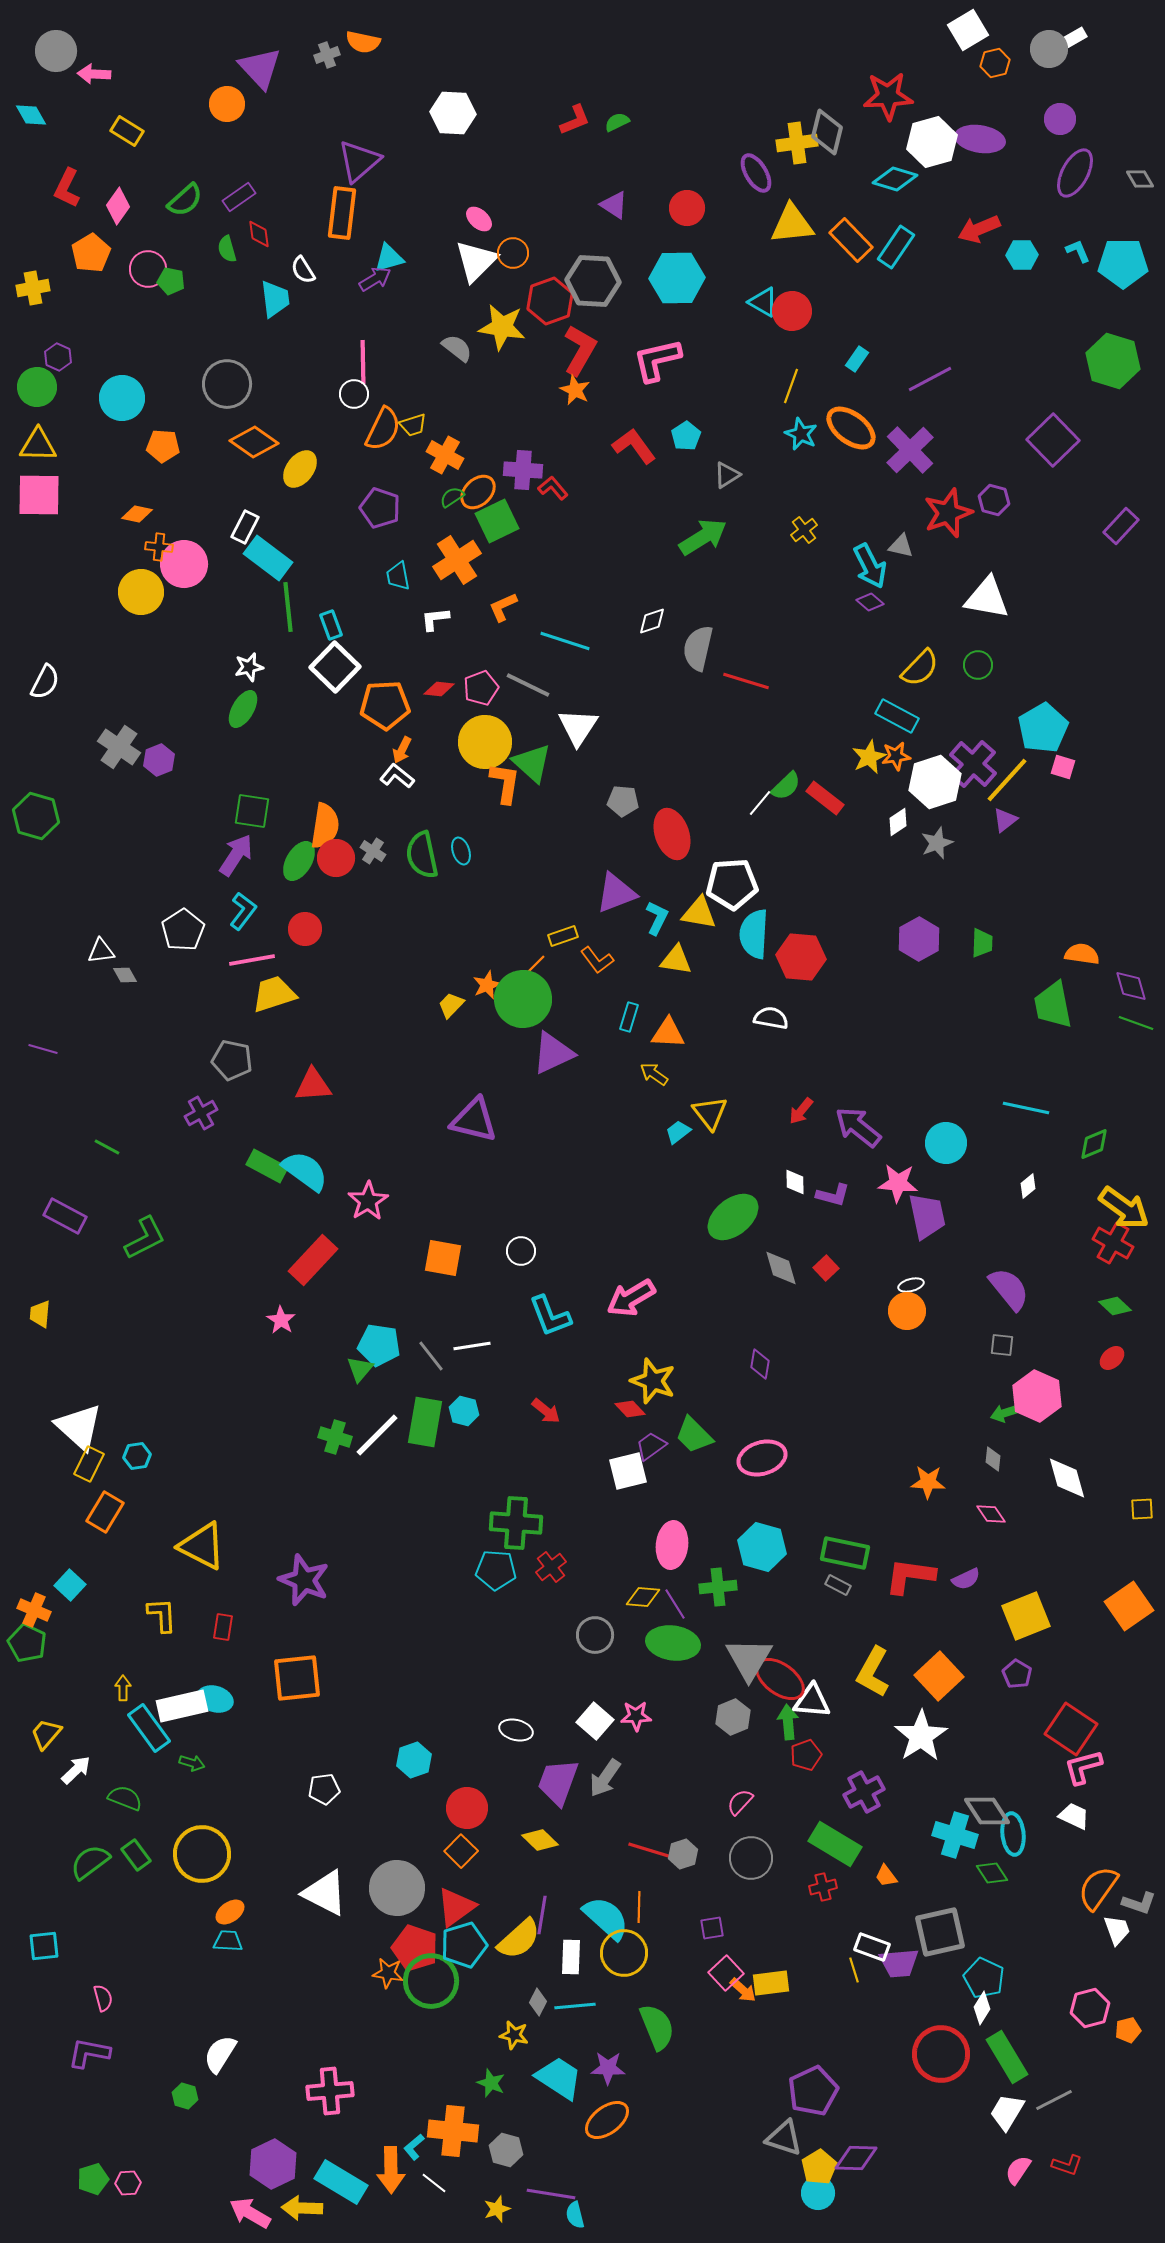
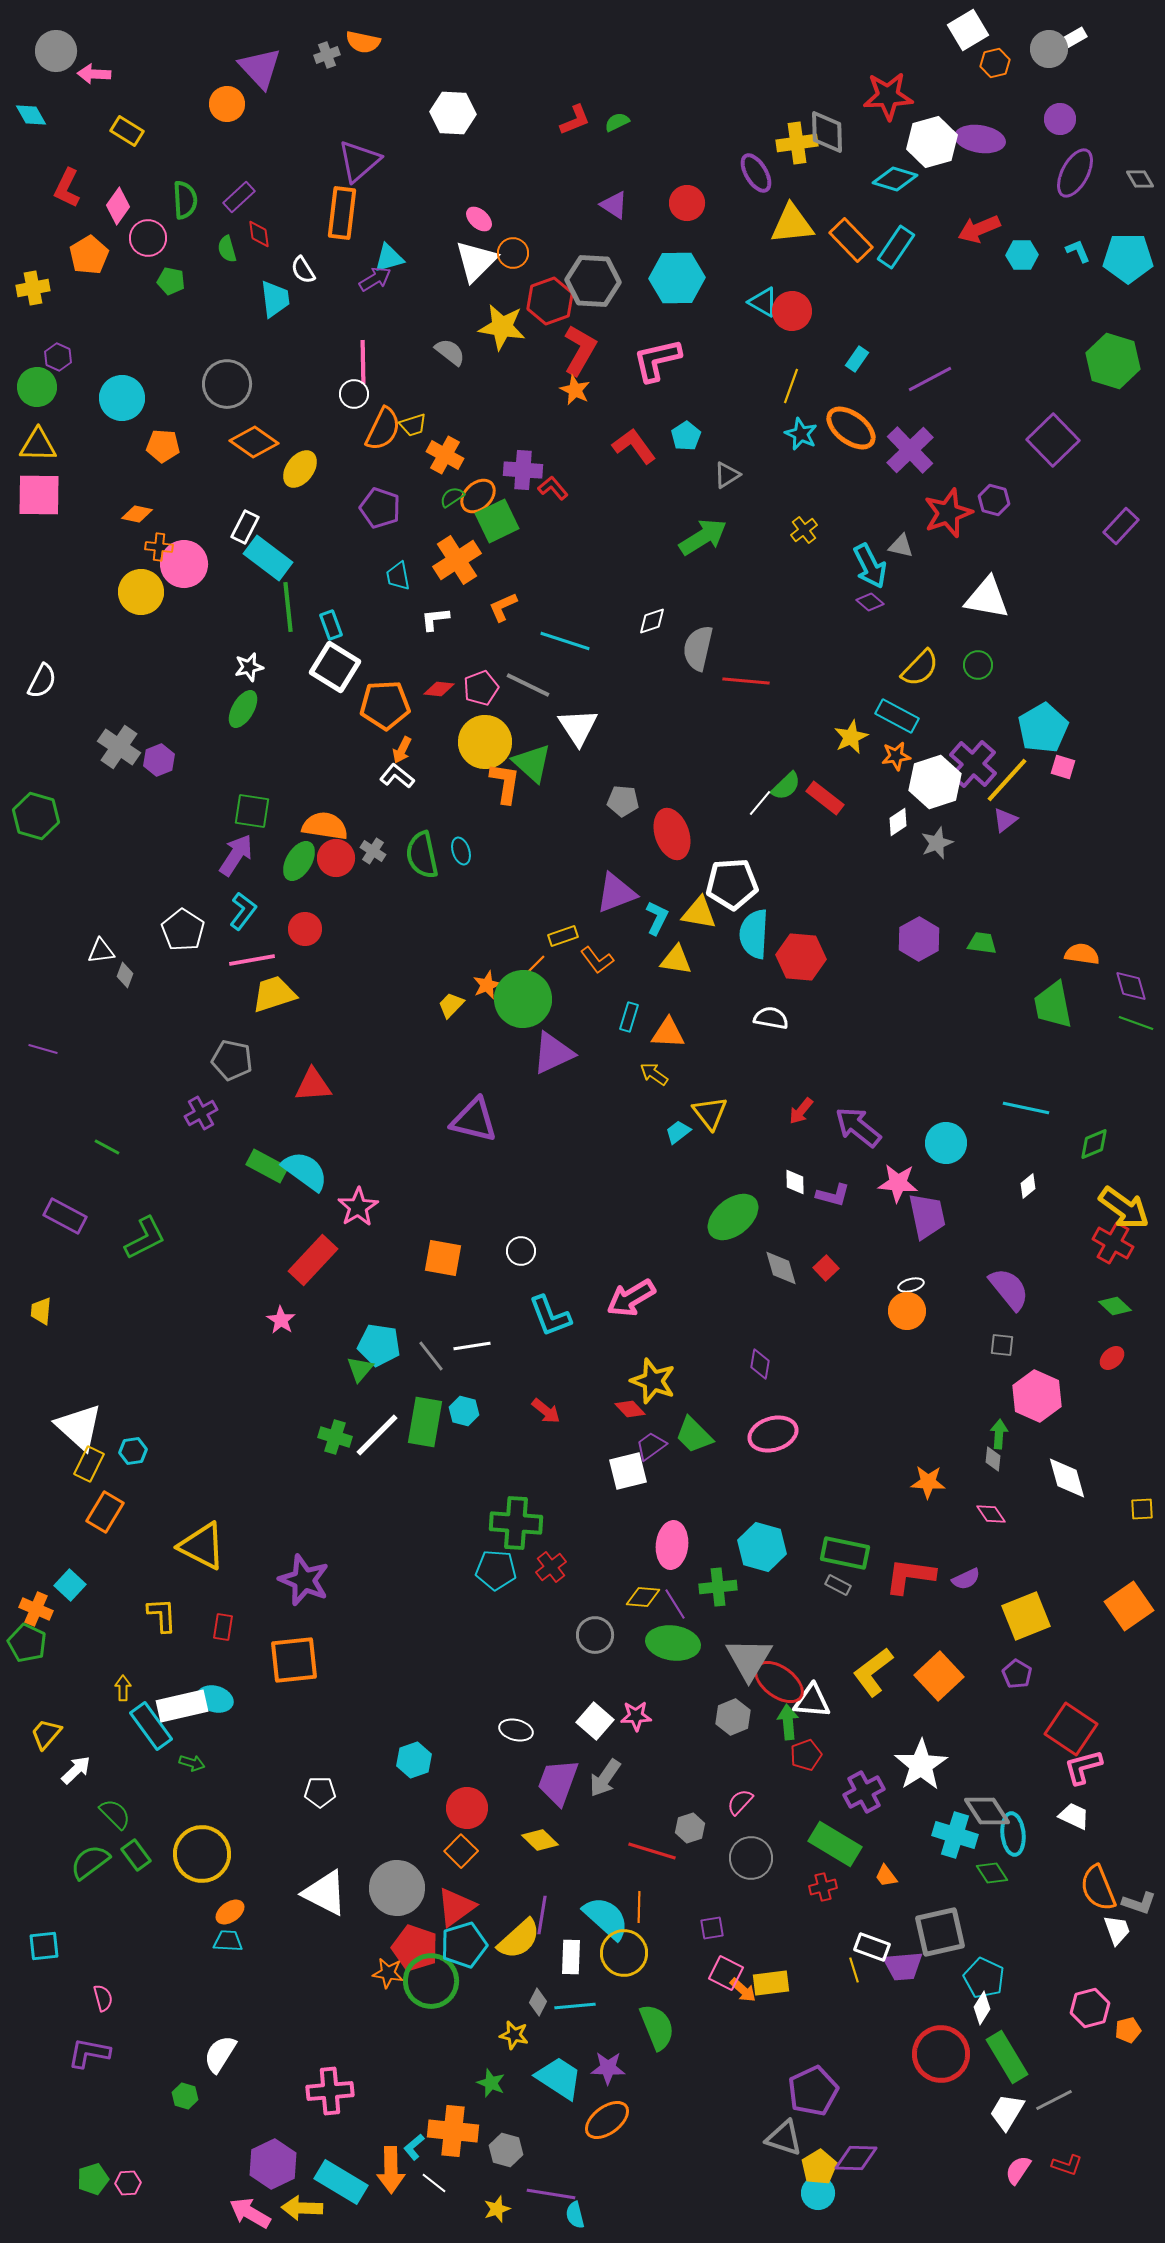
gray diamond at (827, 132): rotated 15 degrees counterclockwise
purple rectangle at (239, 197): rotated 8 degrees counterclockwise
green semicircle at (185, 200): rotated 51 degrees counterclockwise
red circle at (687, 208): moved 5 px up
orange pentagon at (91, 253): moved 2 px left, 2 px down
cyan pentagon at (1123, 263): moved 5 px right, 5 px up
pink circle at (148, 269): moved 31 px up
gray semicircle at (457, 348): moved 7 px left, 4 px down
orange ellipse at (478, 492): moved 4 px down
white square at (335, 667): rotated 12 degrees counterclockwise
red line at (746, 681): rotated 12 degrees counterclockwise
white semicircle at (45, 682): moved 3 px left, 1 px up
white triangle at (578, 727): rotated 6 degrees counterclockwise
yellow star at (869, 757): moved 18 px left, 20 px up
orange semicircle at (325, 826): rotated 90 degrees counterclockwise
white pentagon at (183, 930): rotated 6 degrees counterclockwise
green trapezoid at (982, 943): rotated 84 degrees counterclockwise
gray diamond at (125, 975): rotated 50 degrees clockwise
pink star at (368, 1201): moved 10 px left, 6 px down
yellow trapezoid at (40, 1314): moved 1 px right, 3 px up
green arrow at (1005, 1413): moved 6 px left, 21 px down; rotated 112 degrees clockwise
cyan hexagon at (137, 1456): moved 4 px left, 5 px up
pink ellipse at (762, 1458): moved 11 px right, 24 px up
orange cross at (34, 1610): moved 2 px right, 1 px up
yellow L-shape at (873, 1672): rotated 24 degrees clockwise
orange square at (297, 1678): moved 3 px left, 18 px up
red ellipse at (780, 1679): moved 1 px left, 3 px down
cyan rectangle at (149, 1728): moved 2 px right, 2 px up
white star at (921, 1736): moved 29 px down
white pentagon at (324, 1789): moved 4 px left, 3 px down; rotated 8 degrees clockwise
green semicircle at (125, 1798): moved 10 px left, 16 px down; rotated 24 degrees clockwise
gray hexagon at (683, 1854): moved 7 px right, 26 px up
orange semicircle at (1098, 1888): rotated 57 degrees counterclockwise
purple trapezoid at (899, 1963): moved 4 px right, 3 px down
pink square at (726, 1973): rotated 20 degrees counterclockwise
